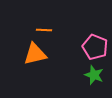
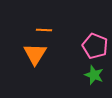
pink pentagon: moved 1 px up
orange triangle: rotated 45 degrees counterclockwise
